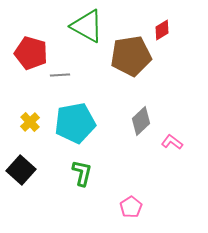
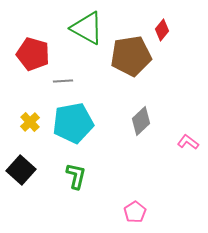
green triangle: moved 2 px down
red diamond: rotated 20 degrees counterclockwise
red pentagon: moved 2 px right, 1 px down
gray line: moved 3 px right, 6 px down
cyan pentagon: moved 2 px left
pink L-shape: moved 16 px right
green L-shape: moved 6 px left, 3 px down
pink pentagon: moved 4 px right, 5 px down
